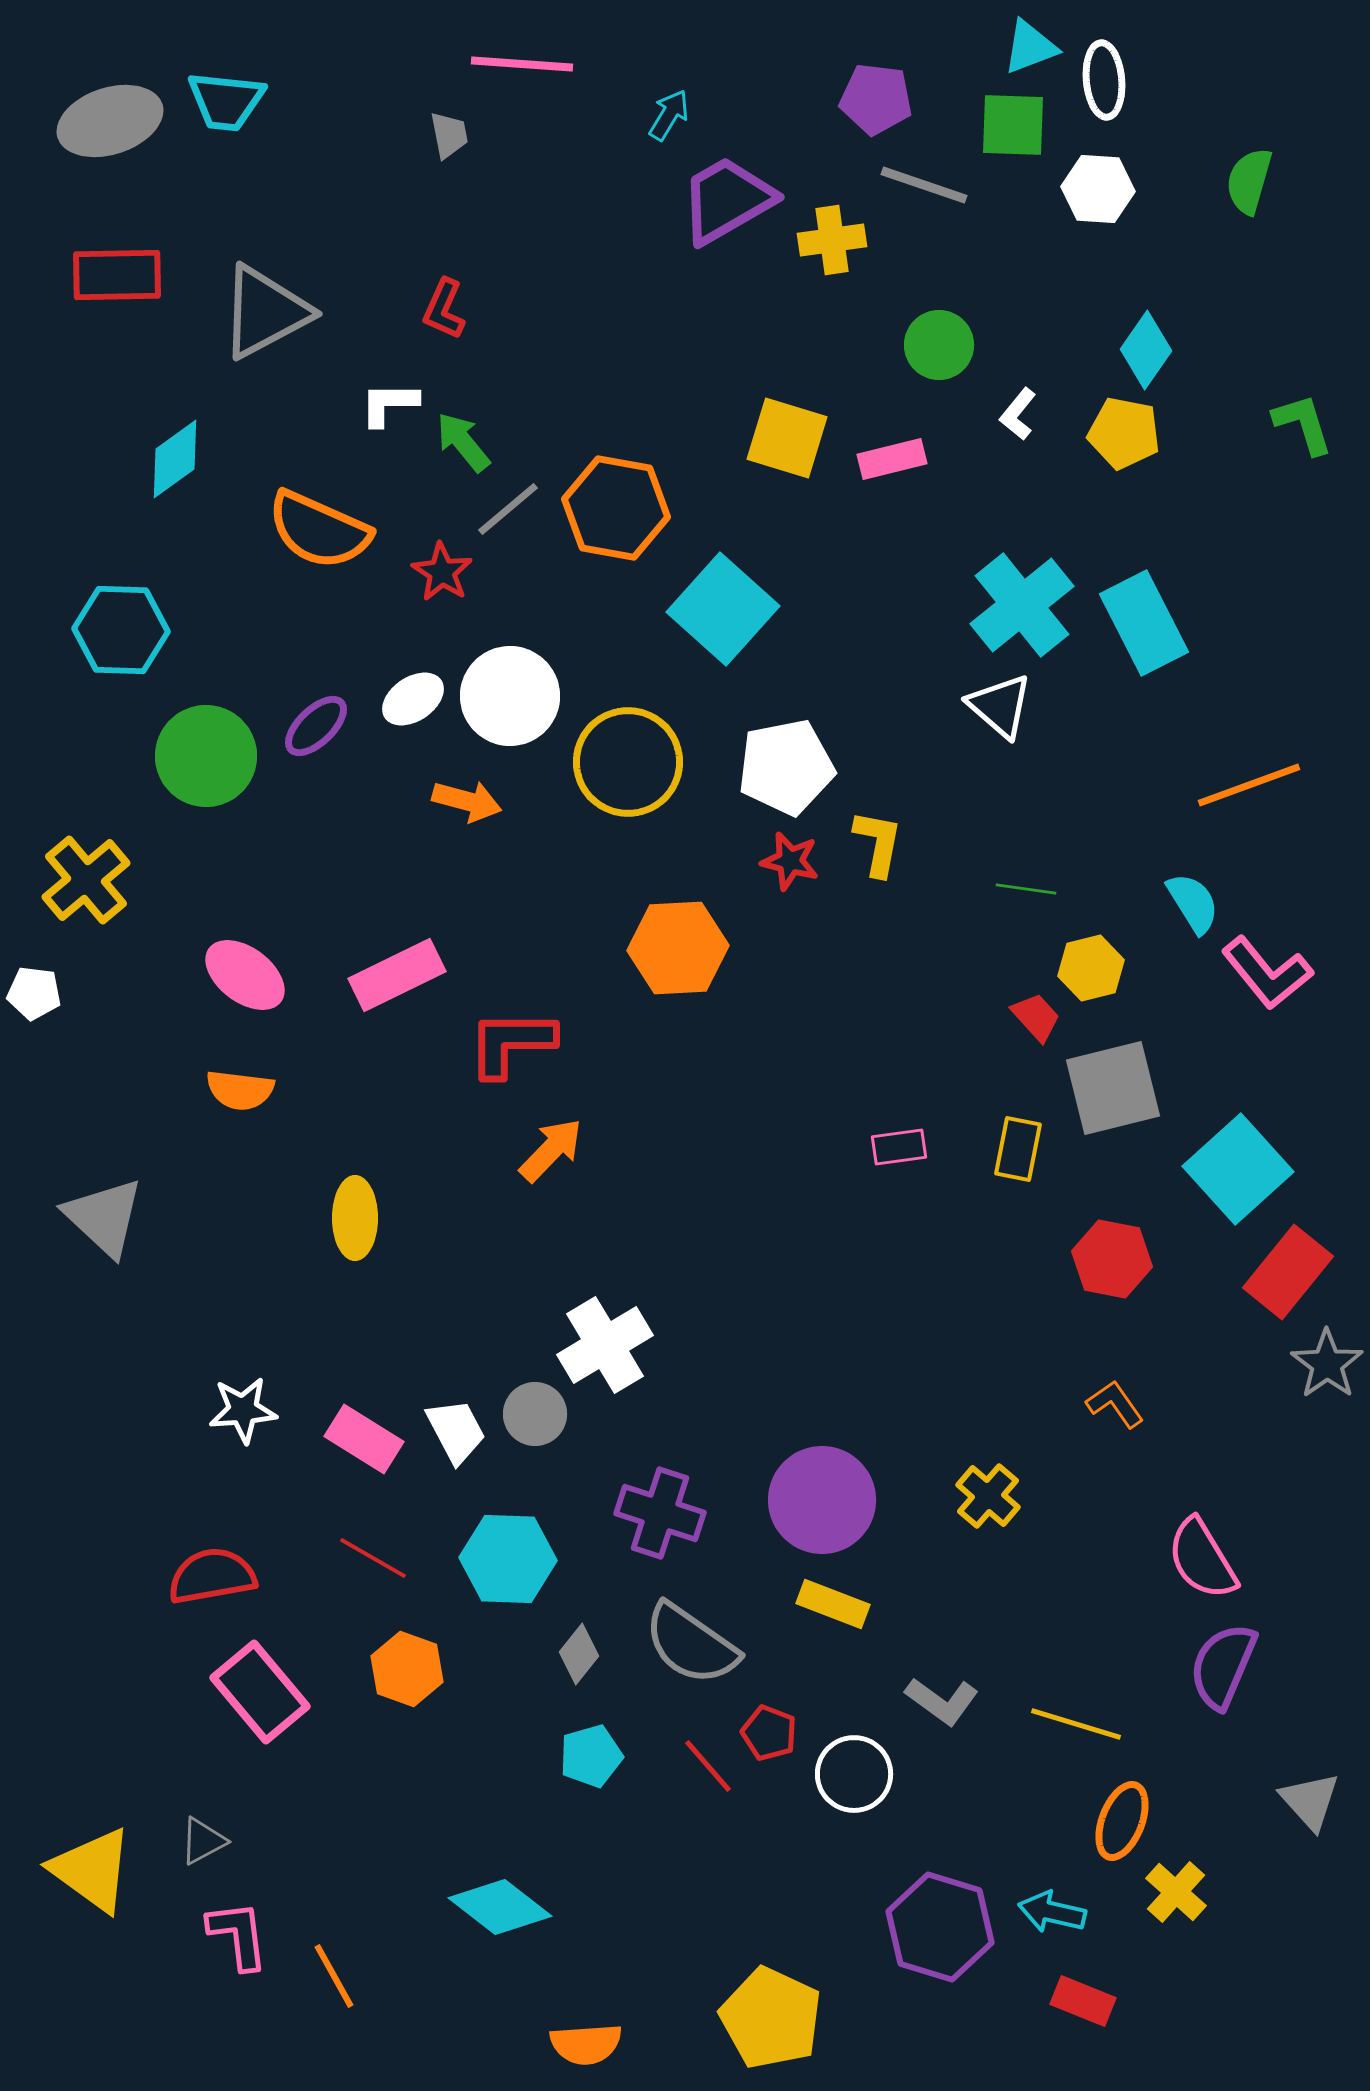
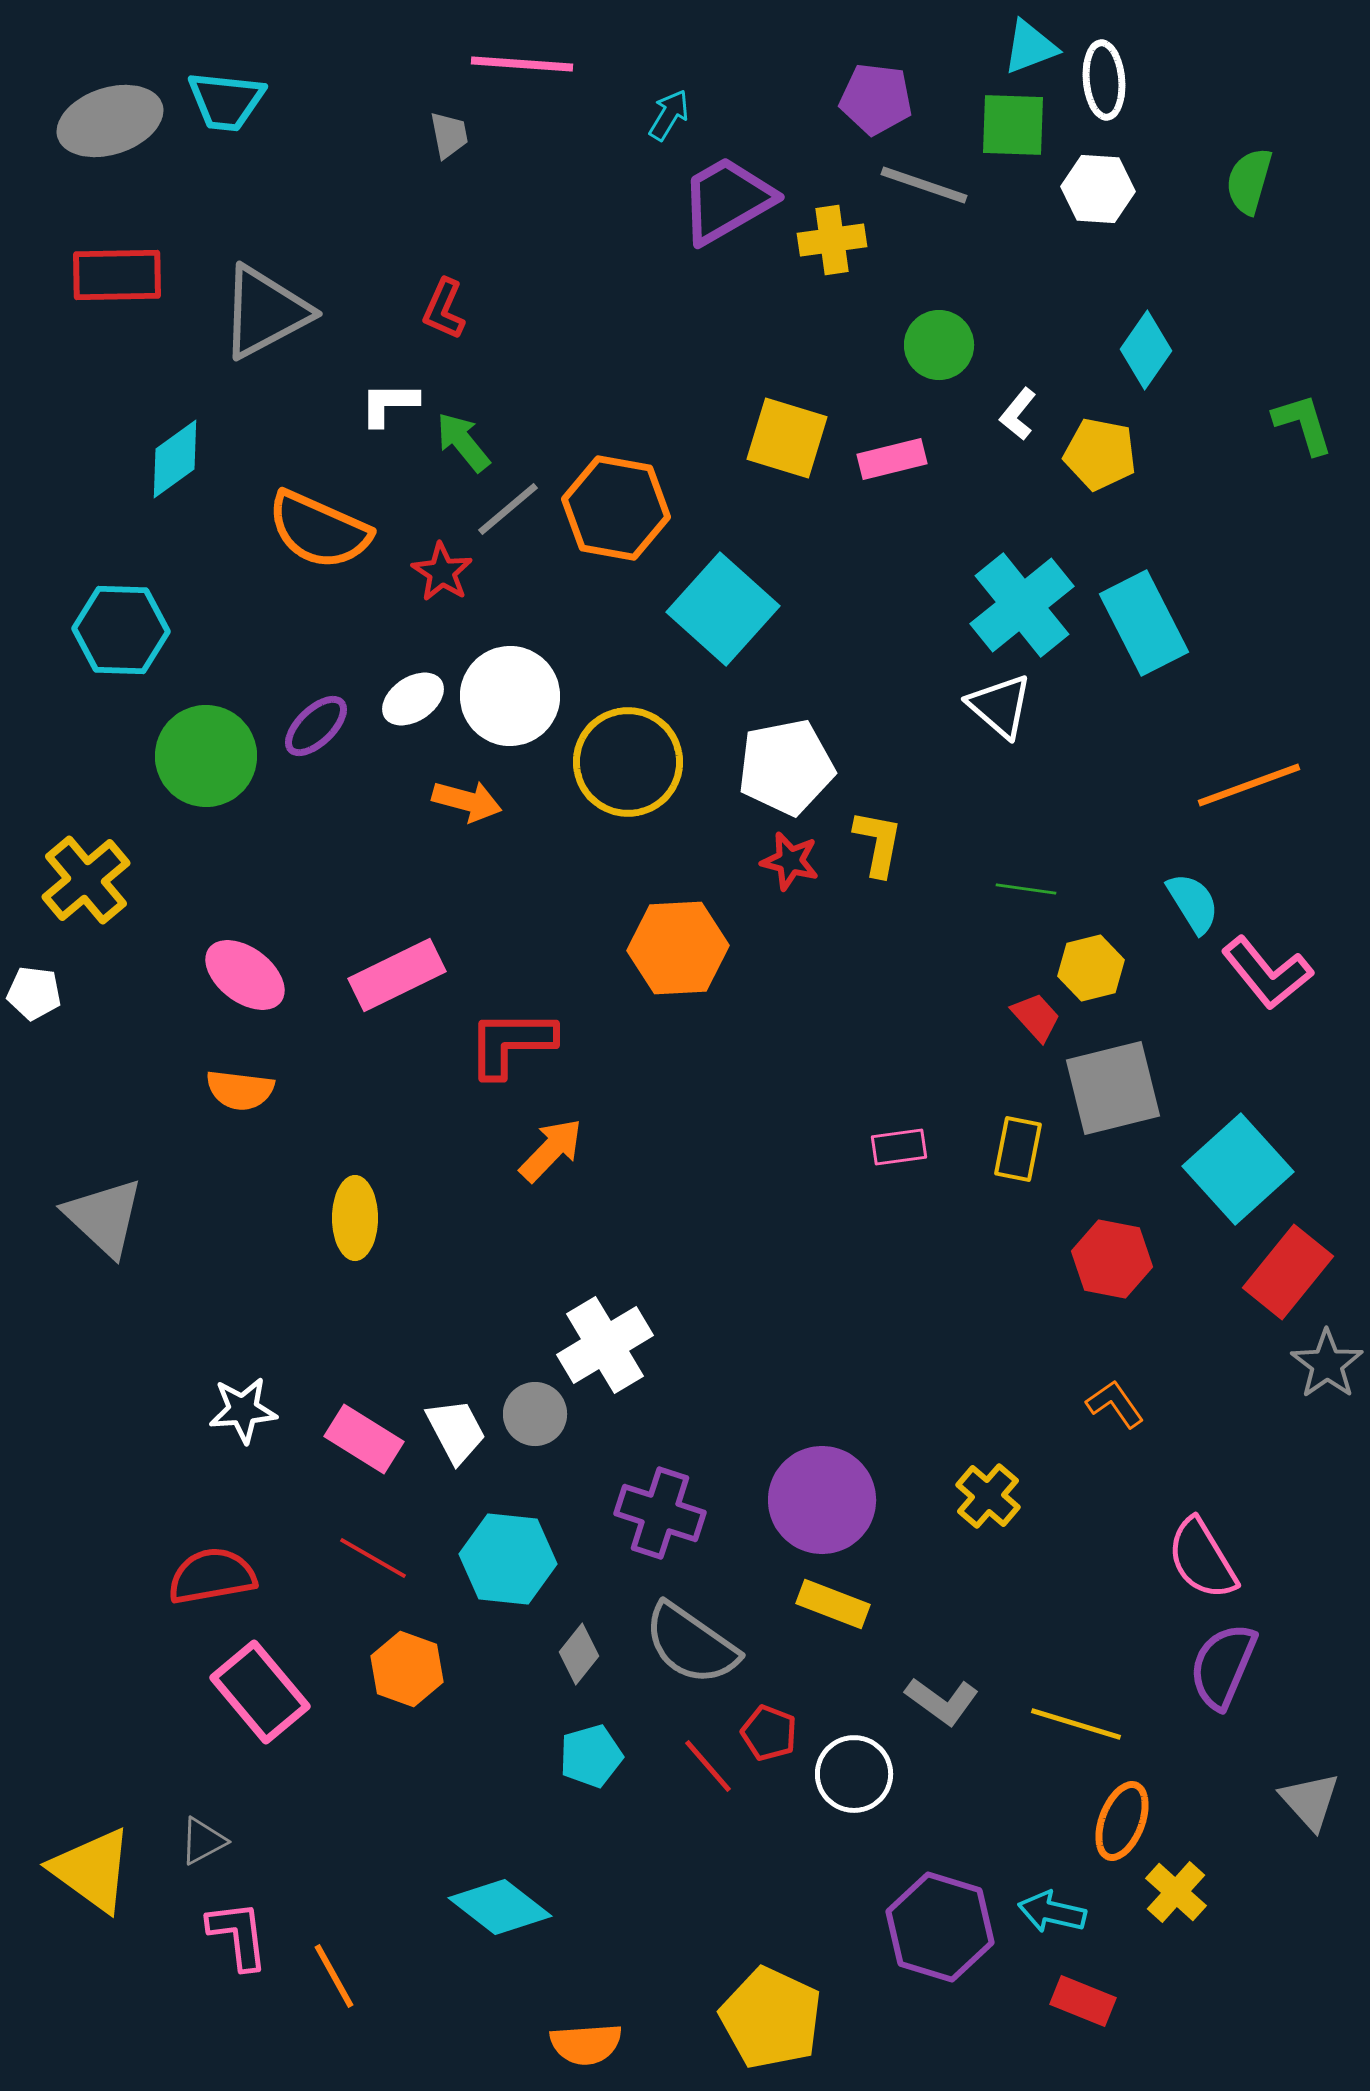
yellow pentagon at (1124, 433): moved 24 px left, 21 px down
cyan hexagon at (508, 1559): rotated 4 degrees clockwise
